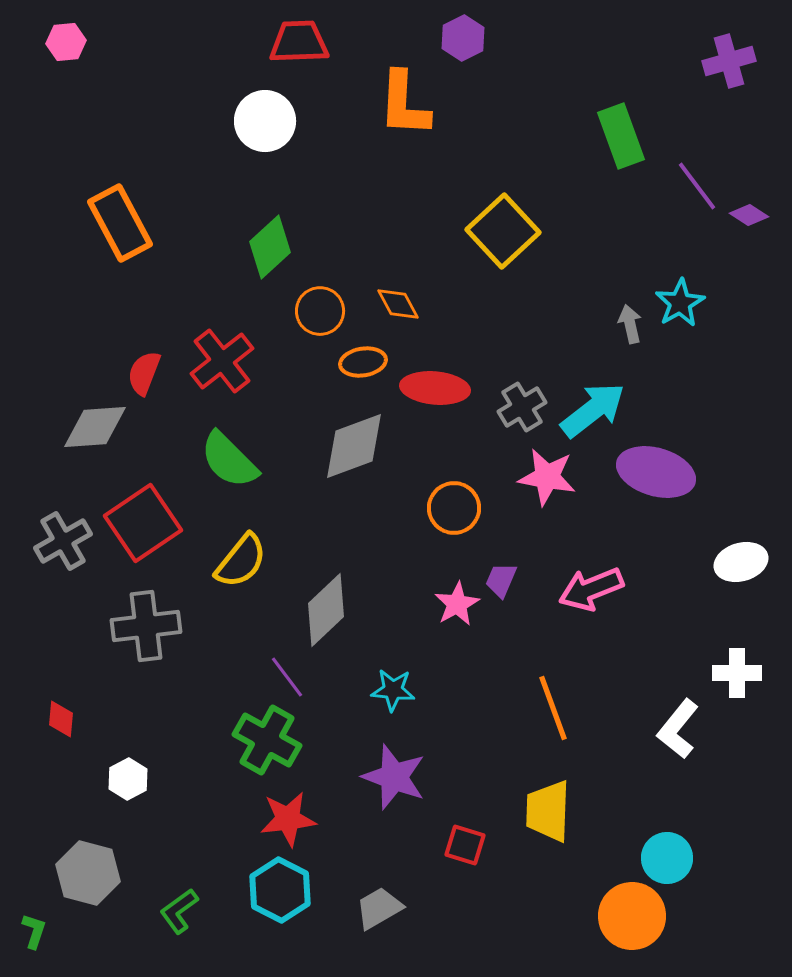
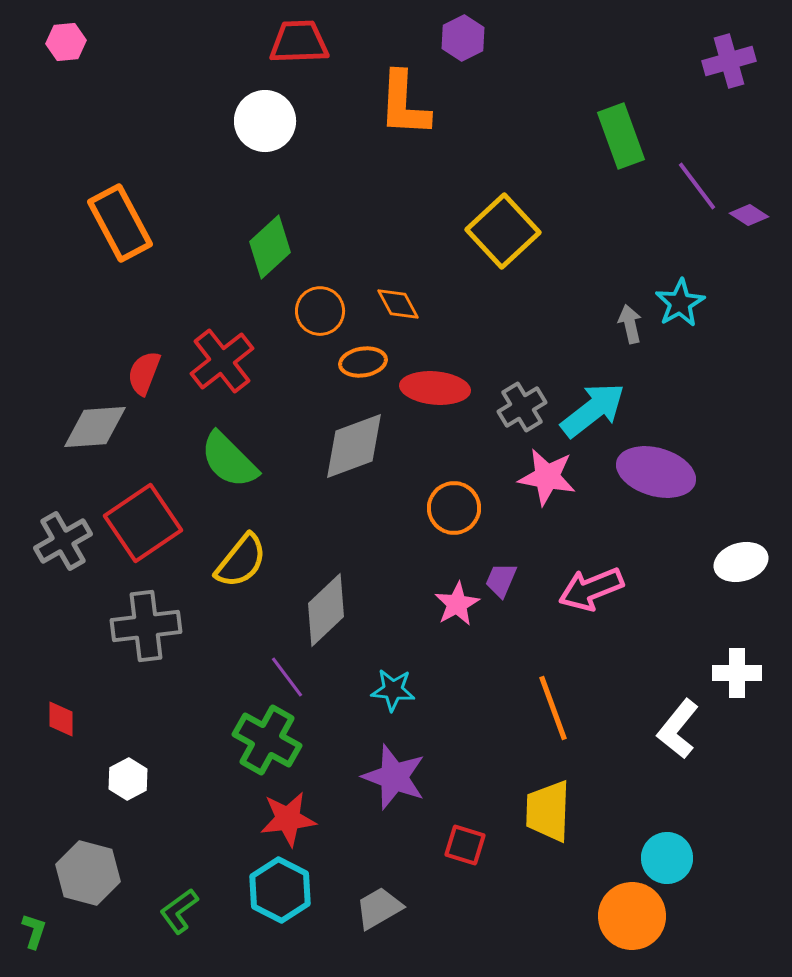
red diamond at (61, 719): rotated 6 degrees counterclockwise
